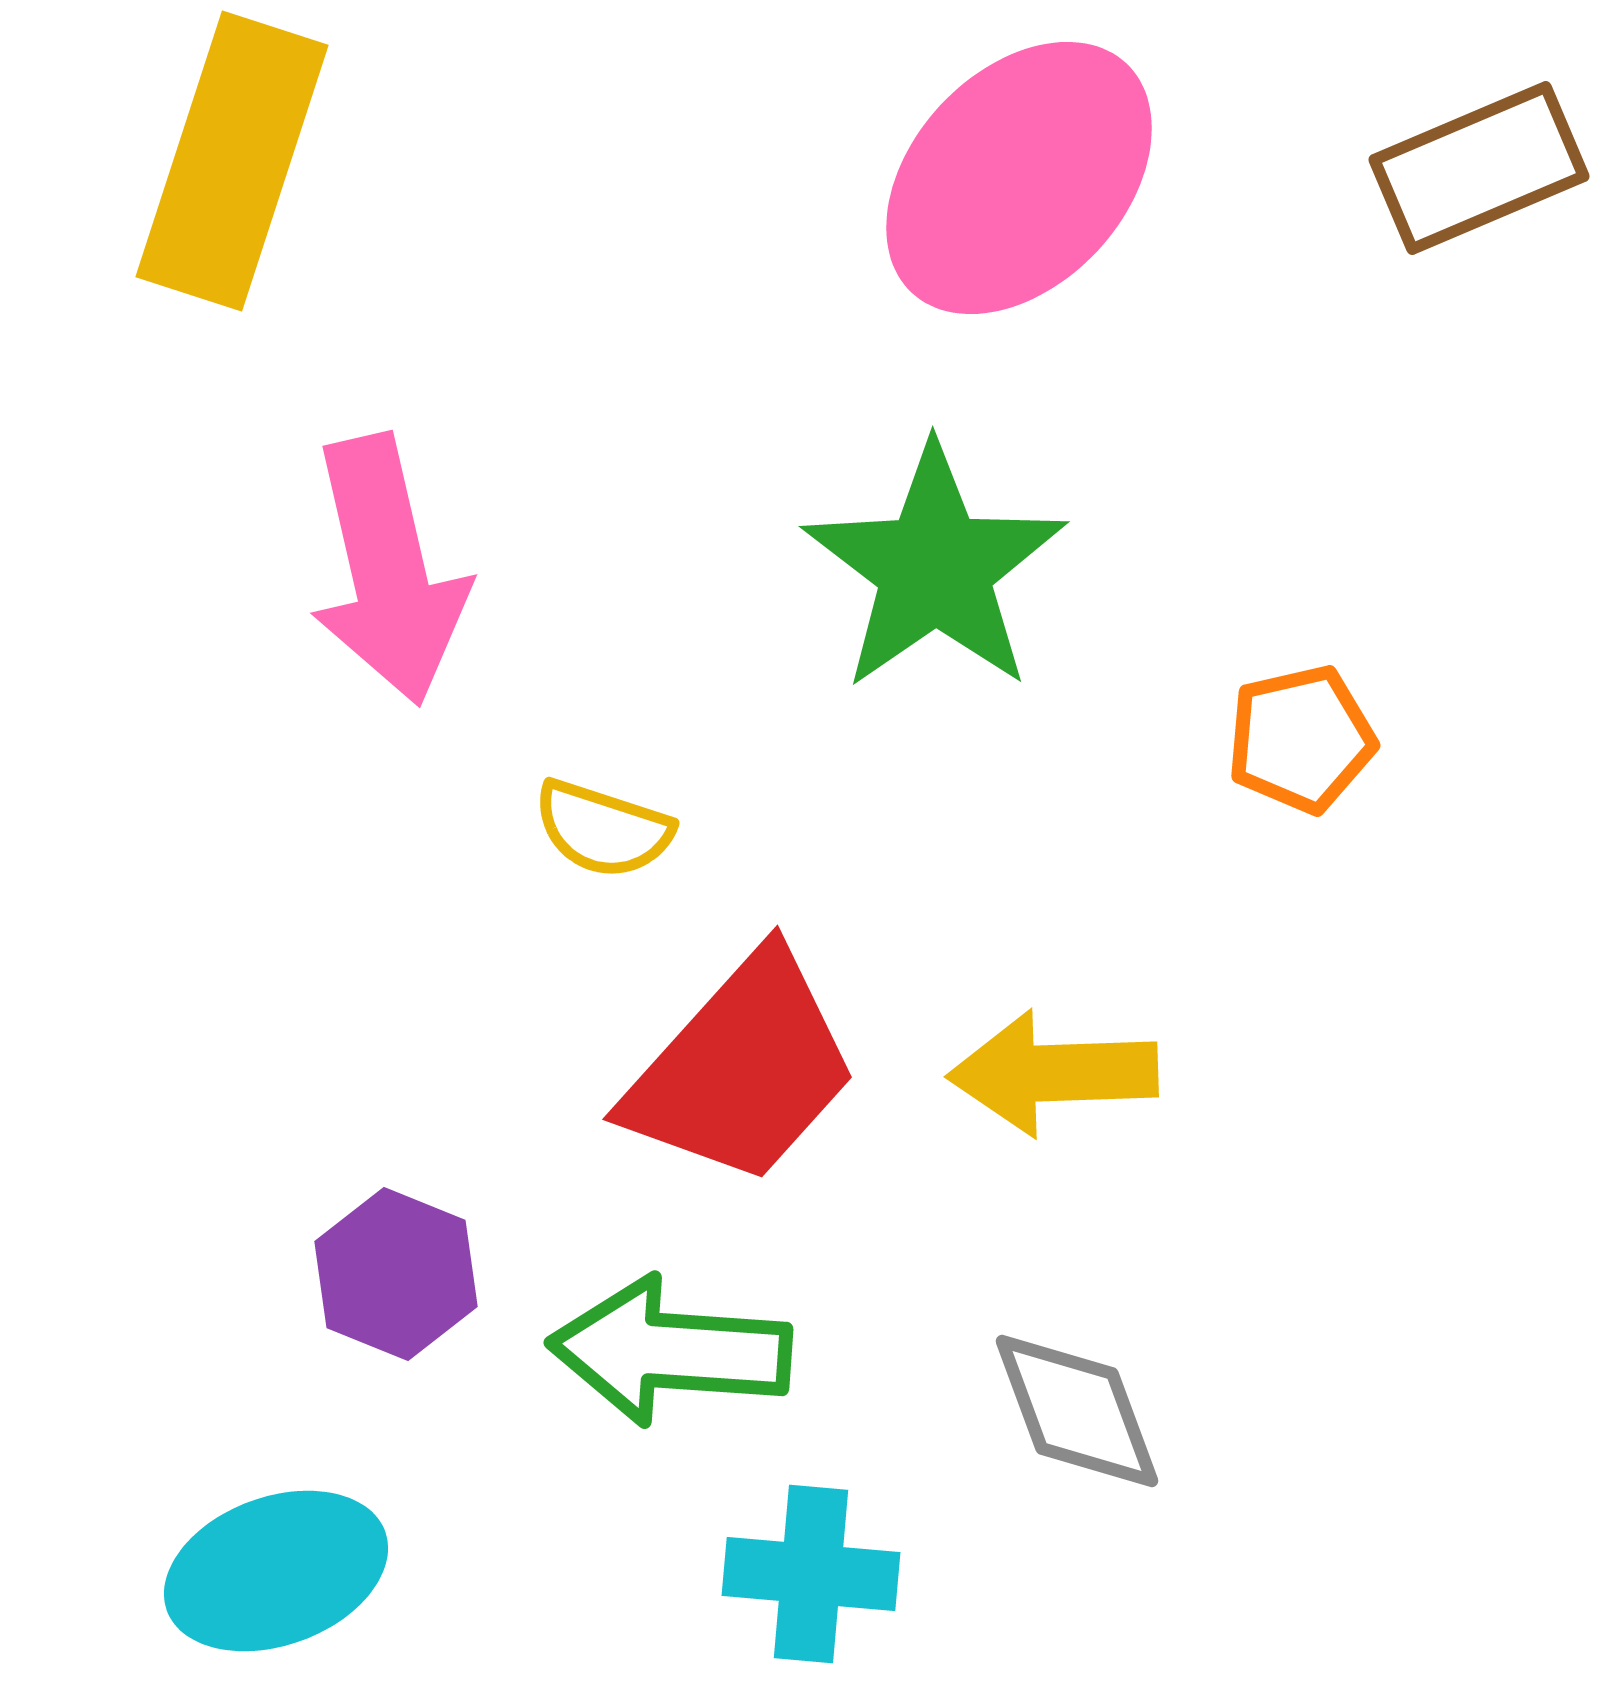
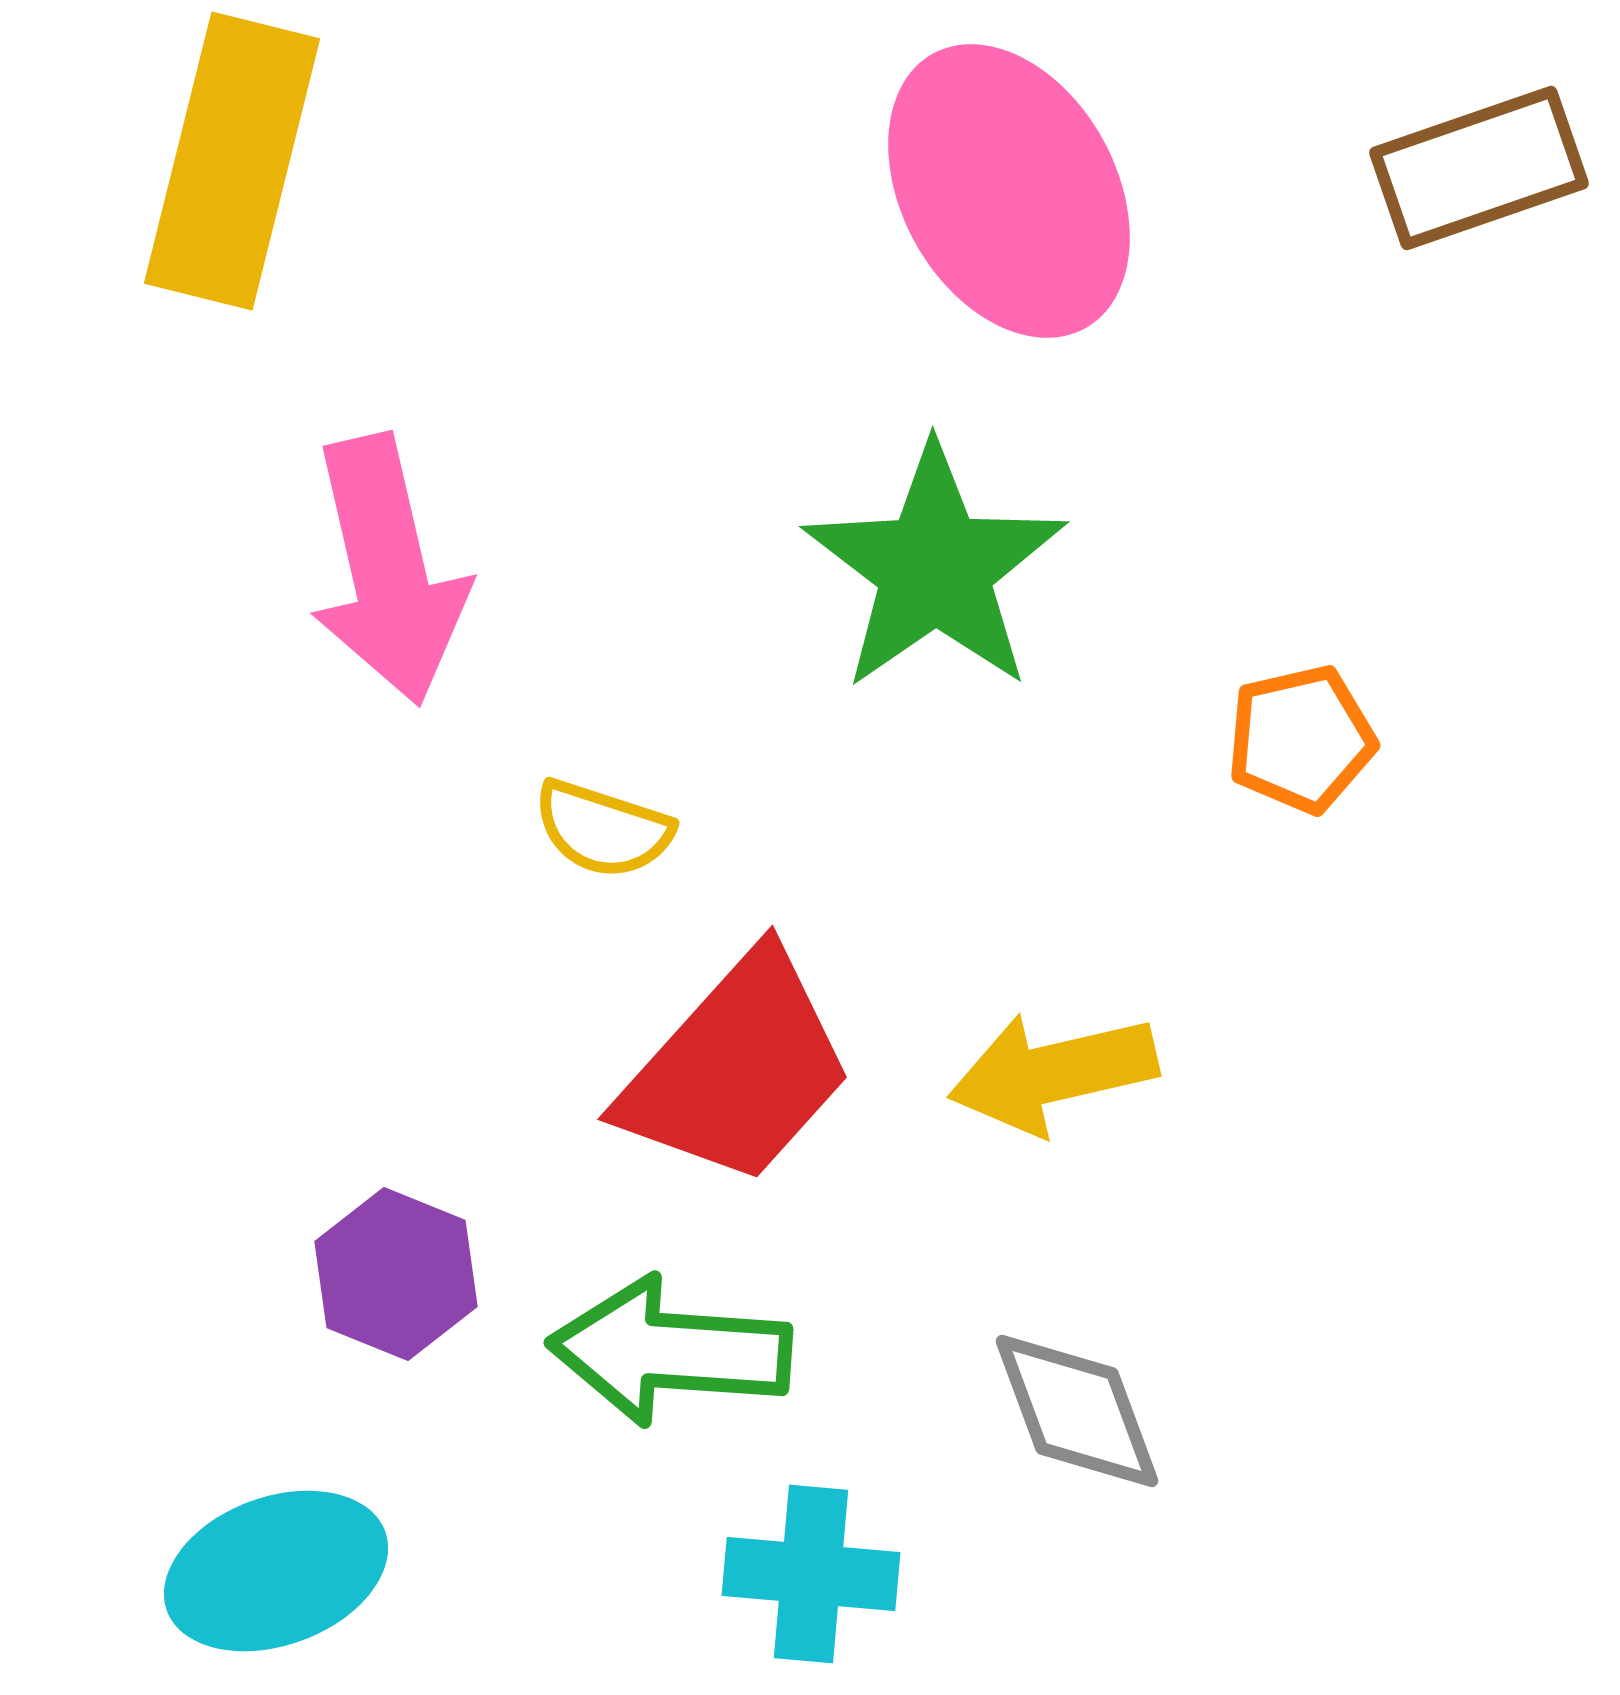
yellow rectangle: rotated 4 degrees counterclockwise
brown rectangle: rotated 4 degrees clockwise
pink ellipse: moved 10 px left, 13 px down; rotated 72 degrees counterclockwise
red trapezoid: moved 5 px left
yellow arrow: rotated 11 degrees counterclockwise
